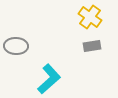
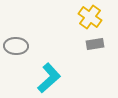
gray rectangle: moved 3 px right, 2 px up
cyan L-shape: moved 1 px up
